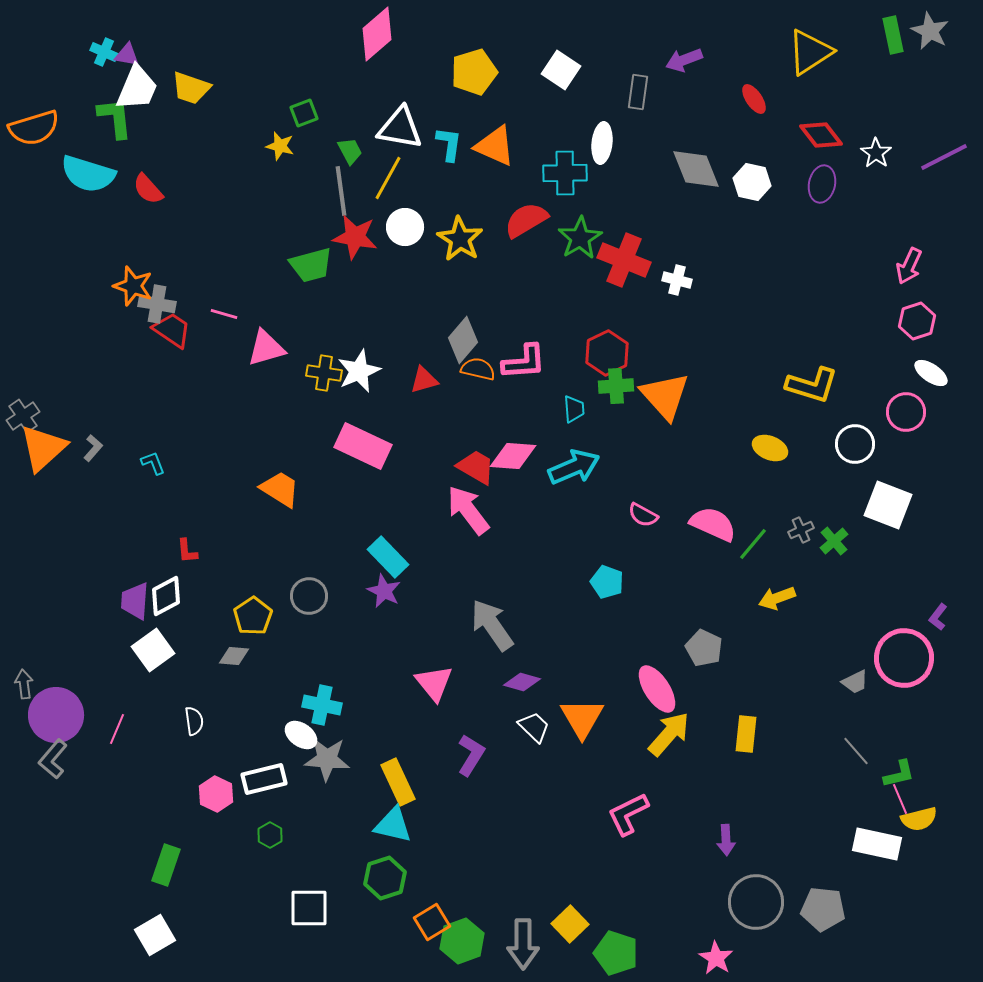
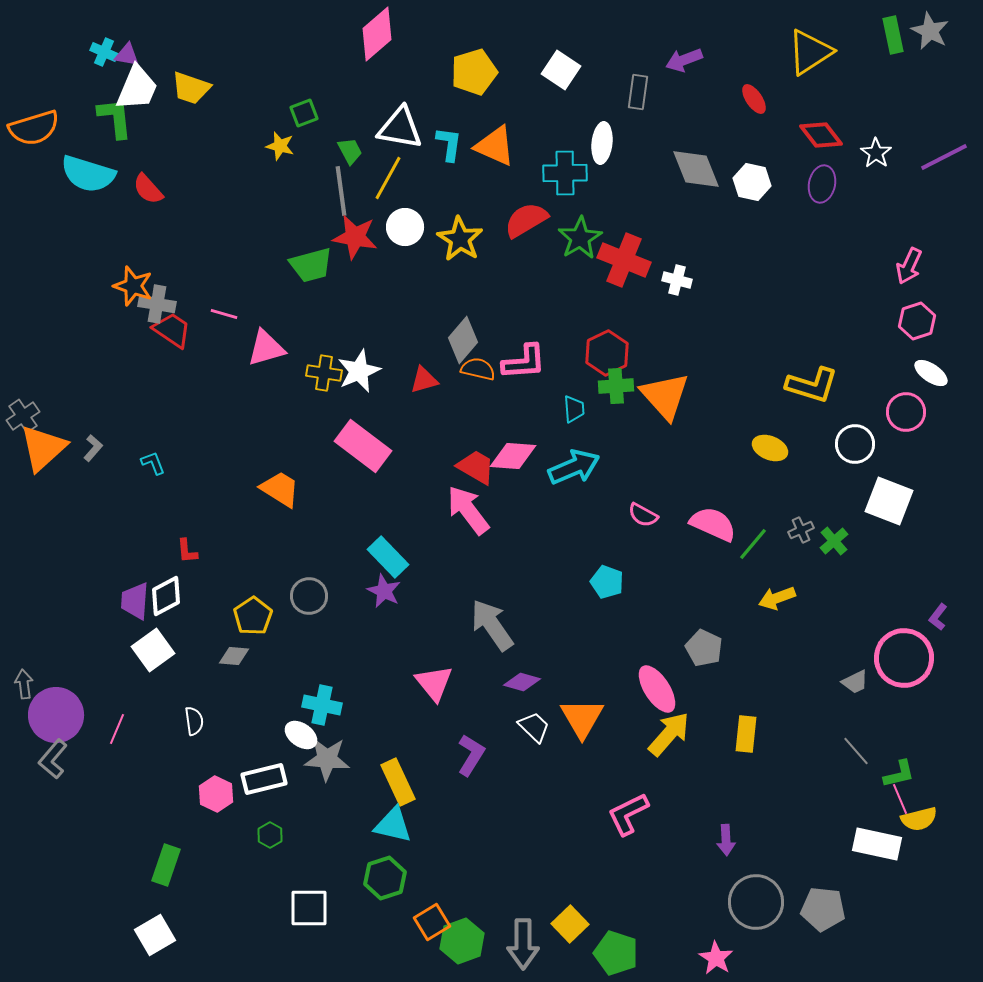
pink rectangle at (363, 446): rotated 12 degrees clockwise
white square at (888, 505): moved 1 px right, 4 px up
